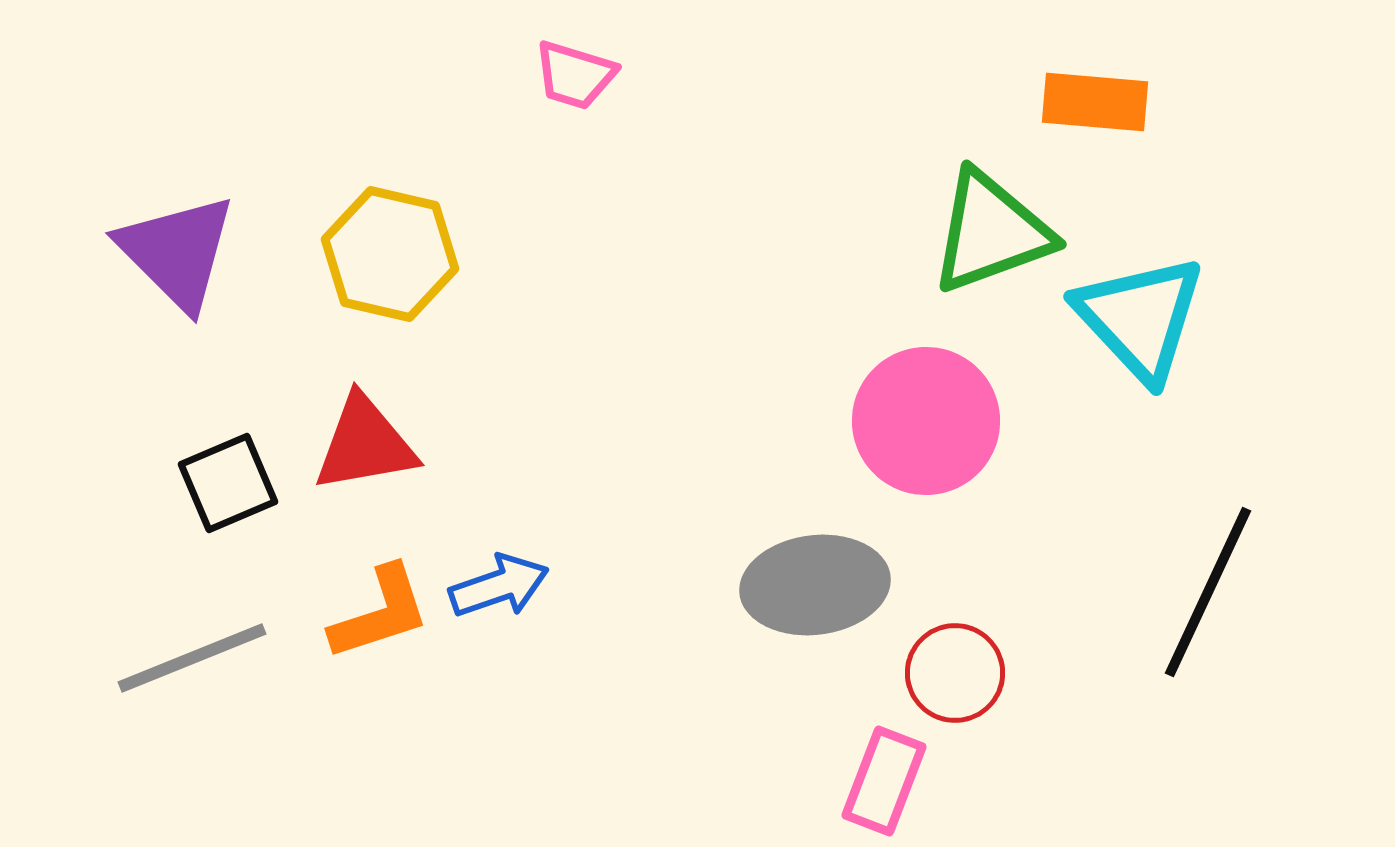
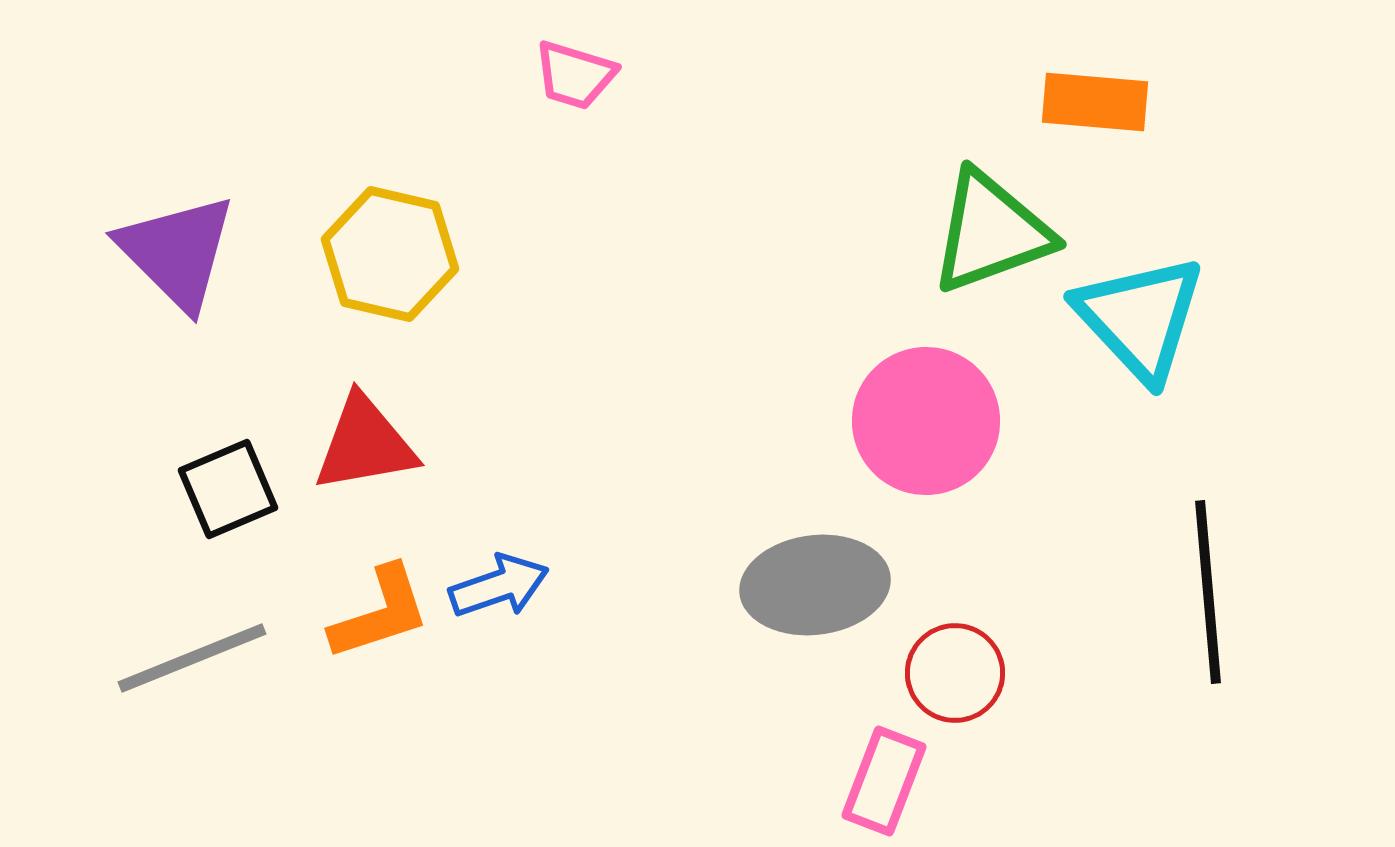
black square: moved 6 px down
black line: rotated 30 degrees counterclockwise
